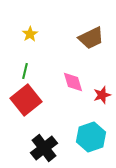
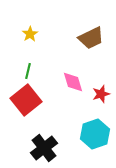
green line: moved 3 px right
red star: moved 1 px left, 1 px up
cyan hexagon: moved 4 px right, 3 px up
